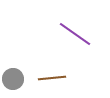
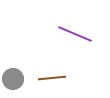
purple line: rotated 12 degrees counterclockwise
